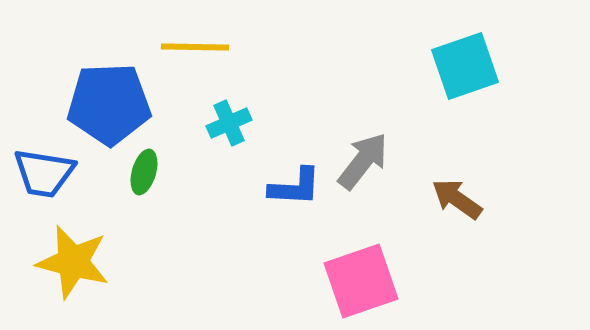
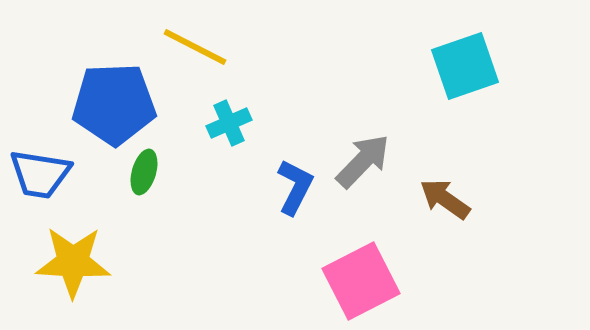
yellow line: rotated 26 degrees clockwise
blue pentagon: moved 5 px right
gray arrow: rotated 6 degrees clockwise
blue trapezoid: moved 4 px left, 1 px down
blue L-shape: rotated 66 degrees counterclockwise
brown arrow: moved 12 px left
yellow star: rotated 12 degrees counterclockwise
pink square: rotated 8 degrees counterclockwise
